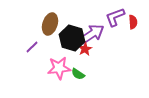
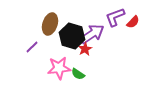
red semicircle: rotated 48 degrees clockwise
black hexagon: moved 2 px up
